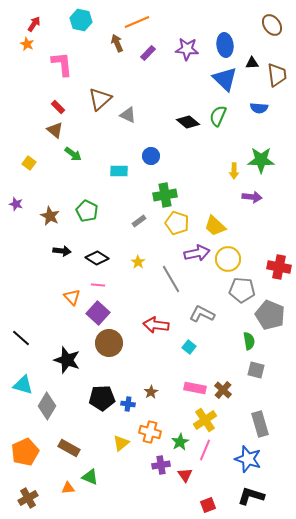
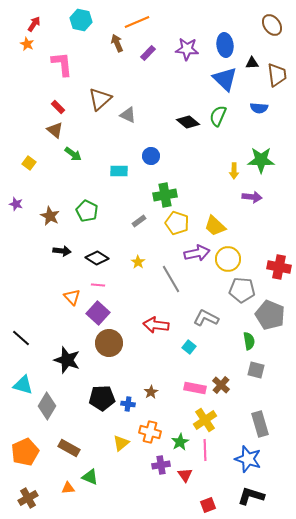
gray L-shape at (202, 314): moved 4 px right, 4 px down
brown cross at (223, 390): moved 2 px left, 5 px up
pink line at (205, 450): rotated 25 degrees counterclockwise
